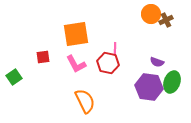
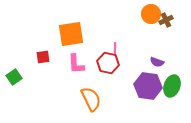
orange square: moved 5 px left
pink L-shape: rotated 25 degrees clockwise
green ellipse: moved 4 px down
purple hexagon: moved 1 px left, 1 px up
orange semicircle: moved 6 px right, 2 px up
